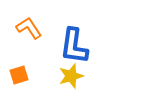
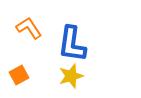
blue L-shape: moved 2 px left, 2 px up
orange square: rotated 12 degrees counterclockwise
